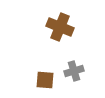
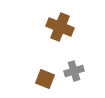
brown square: moved 1 px up; rotated 18 degrees clockwise
